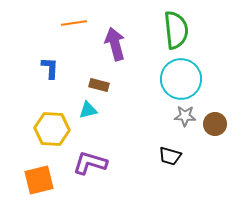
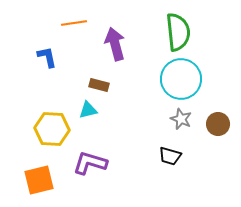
green semicircle: moved 2 px right, 2 px down
blue L-shape: moved 3 px left, 11 px up; rotated 15 degrees counterclockwise
gray star: moved 4 px left, 3 px down; rotated 20 degrees clockwise
brown circle: moved 3 px right
